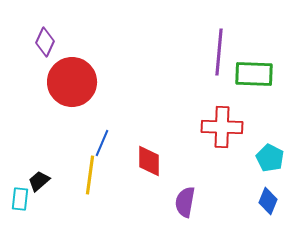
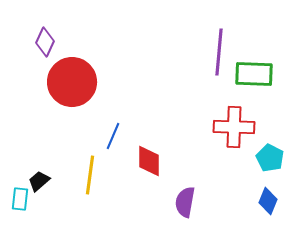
red cross: moved 12 px right
blue line: moved 11 px right, 7 px up
